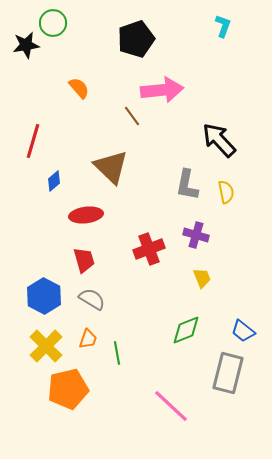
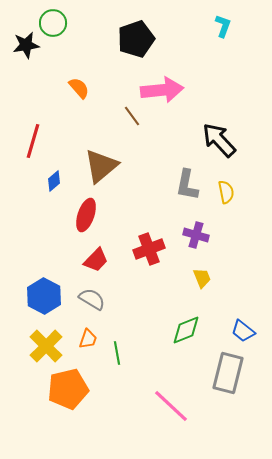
brown triangle: moved 10 px left, 1 px up; rotated 36 degrees clockwise
red ellipse: rotated 64 degrees counterclockwise
red trapezoid: moved 12 px right; rotated 60 degrees clockwise
